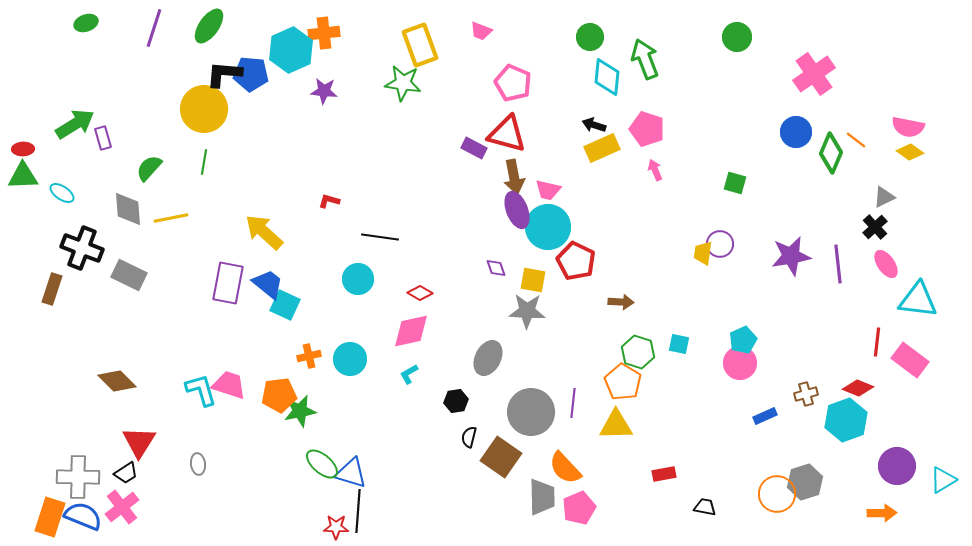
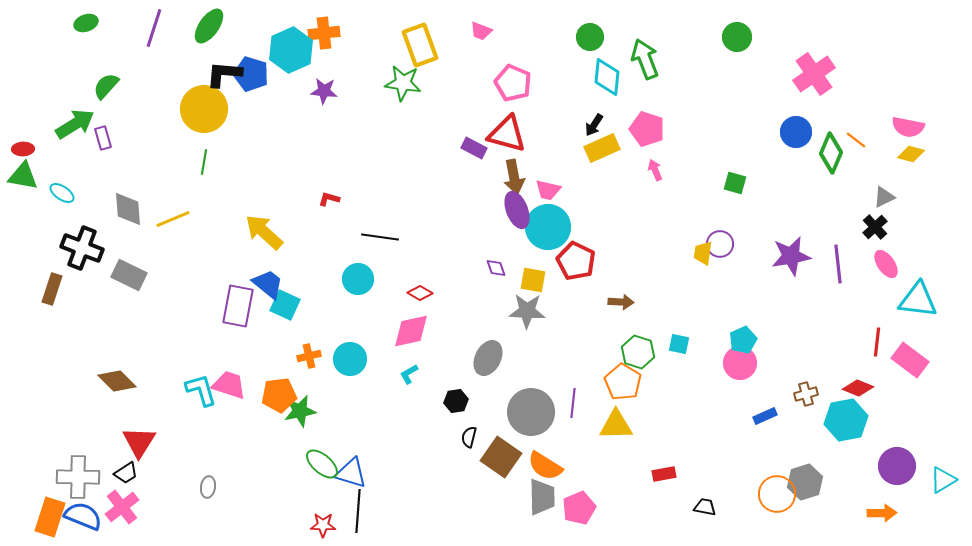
blue pentagon at (251, 74): rotated 12 degrees clockwise
black arrow at (594, 125): rotated 75 degrees counterclockwise
yellow diamond at (910, 152): moved 1 px right, 2 px down; rotated 20 degrees counterclockwise
green semicircle at (149, 168): moved 43 px left, 82 px up
green triangle at (23, 176): rotated 12 degrees clockwise
red L-shape at (329, 201): moved 2 px up
yellow line at (171, 218): moved 2 px right, 1 px down; rotated 12 degrees counterclockwise
purple rectangle at (228, 283): moved 10 px right, 23 px down
cyan hexagon at (846, 420): rotated 9 degrees clockwise
gray ellipse at (198, 464): moved 10 px right, 23 px down; rotated 15 degrees clockwise
orange semicircle at (565, 468): moved 20 px left, 2 px up; rotated 15 degrees counterclockwise
red star at (336, 527): moved 13 px left, 2 px up
